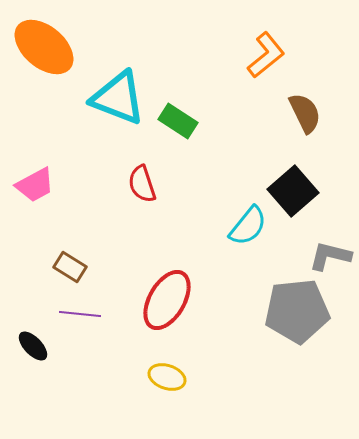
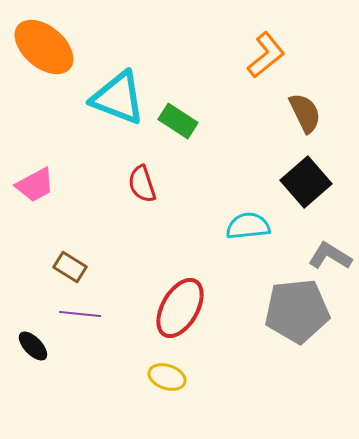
black square: moved 13 px right, 9 px up
cyan semicircle: rotated 135 degrees counterclockwise
gray L-shape: rotated 18 degrees clockwise
red ellipse: moved 13 px right, 8 px down
